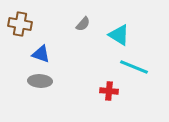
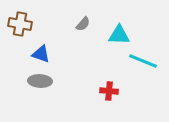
cyan triangle: rotated 30 degrees counterclockwise
cyan line: moved 9 px right, 6 px up
